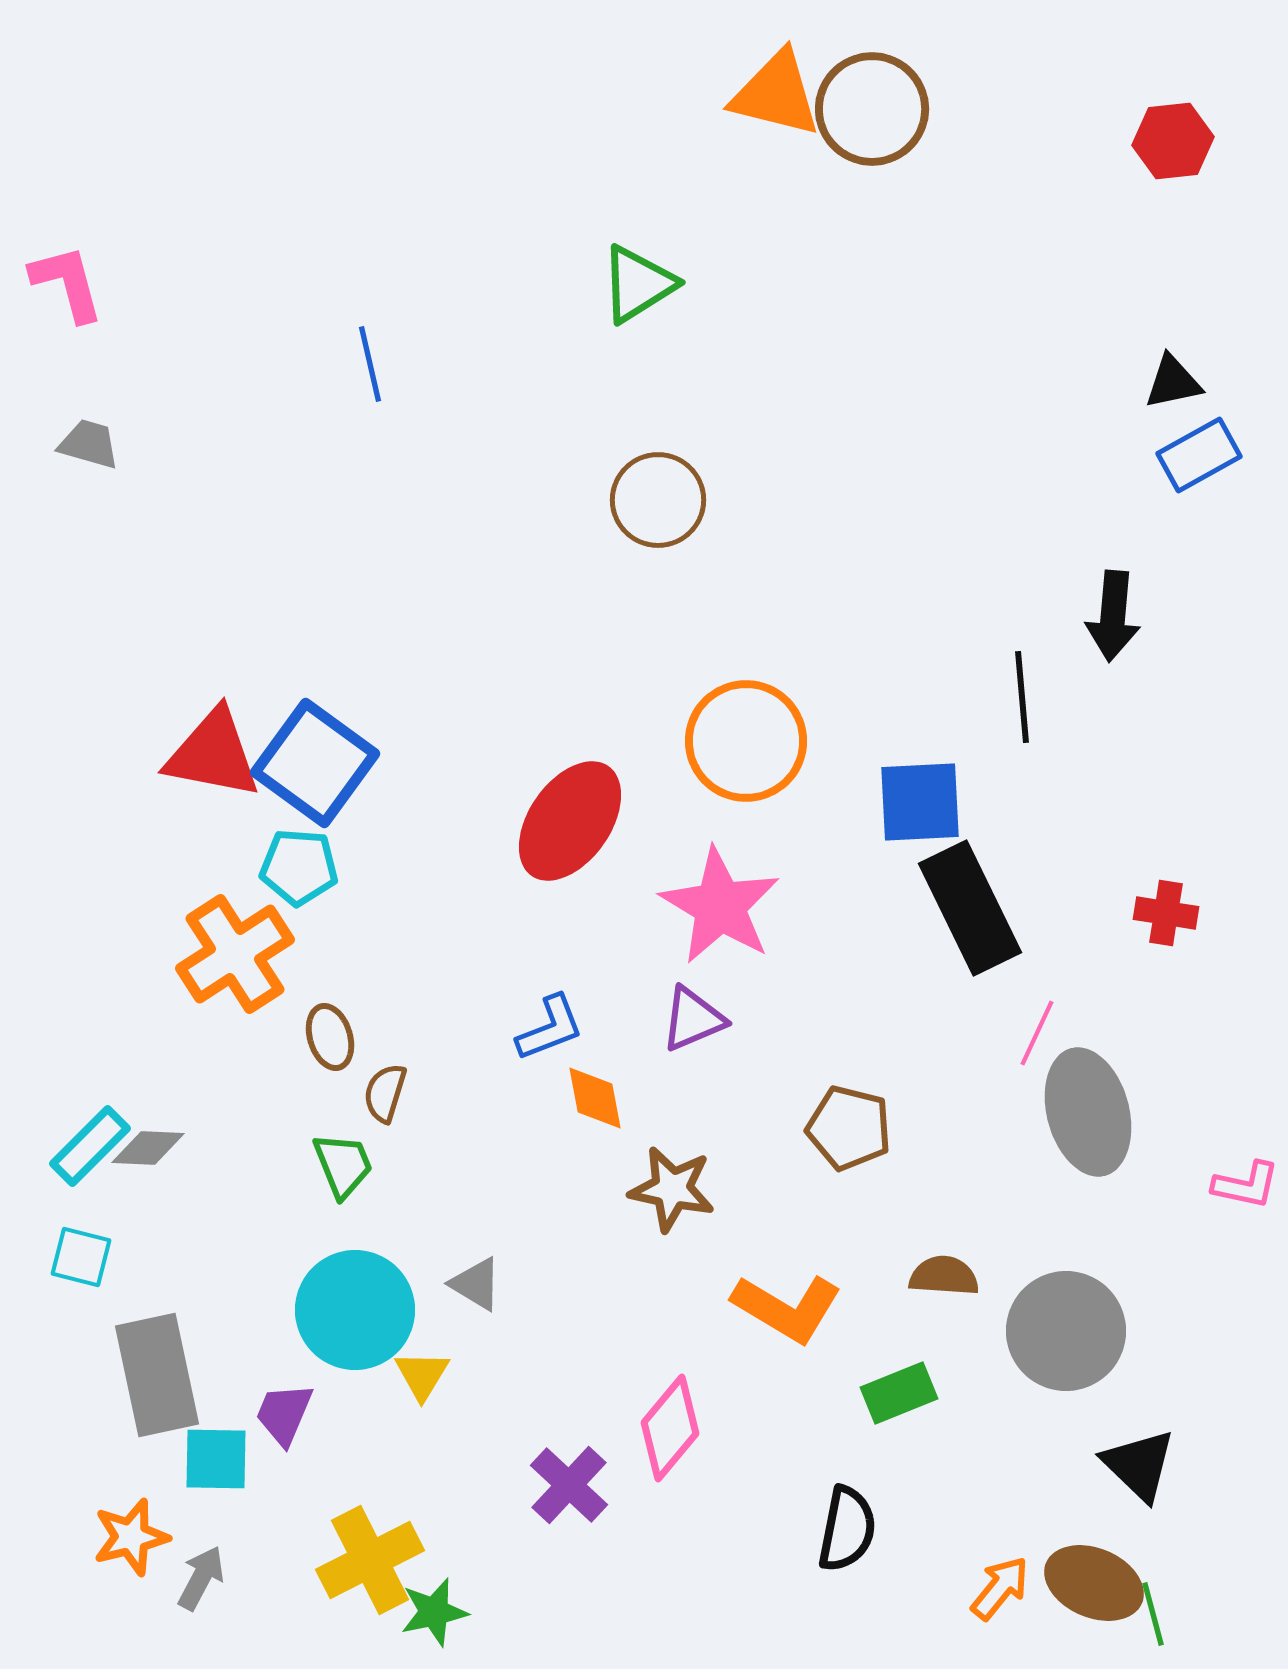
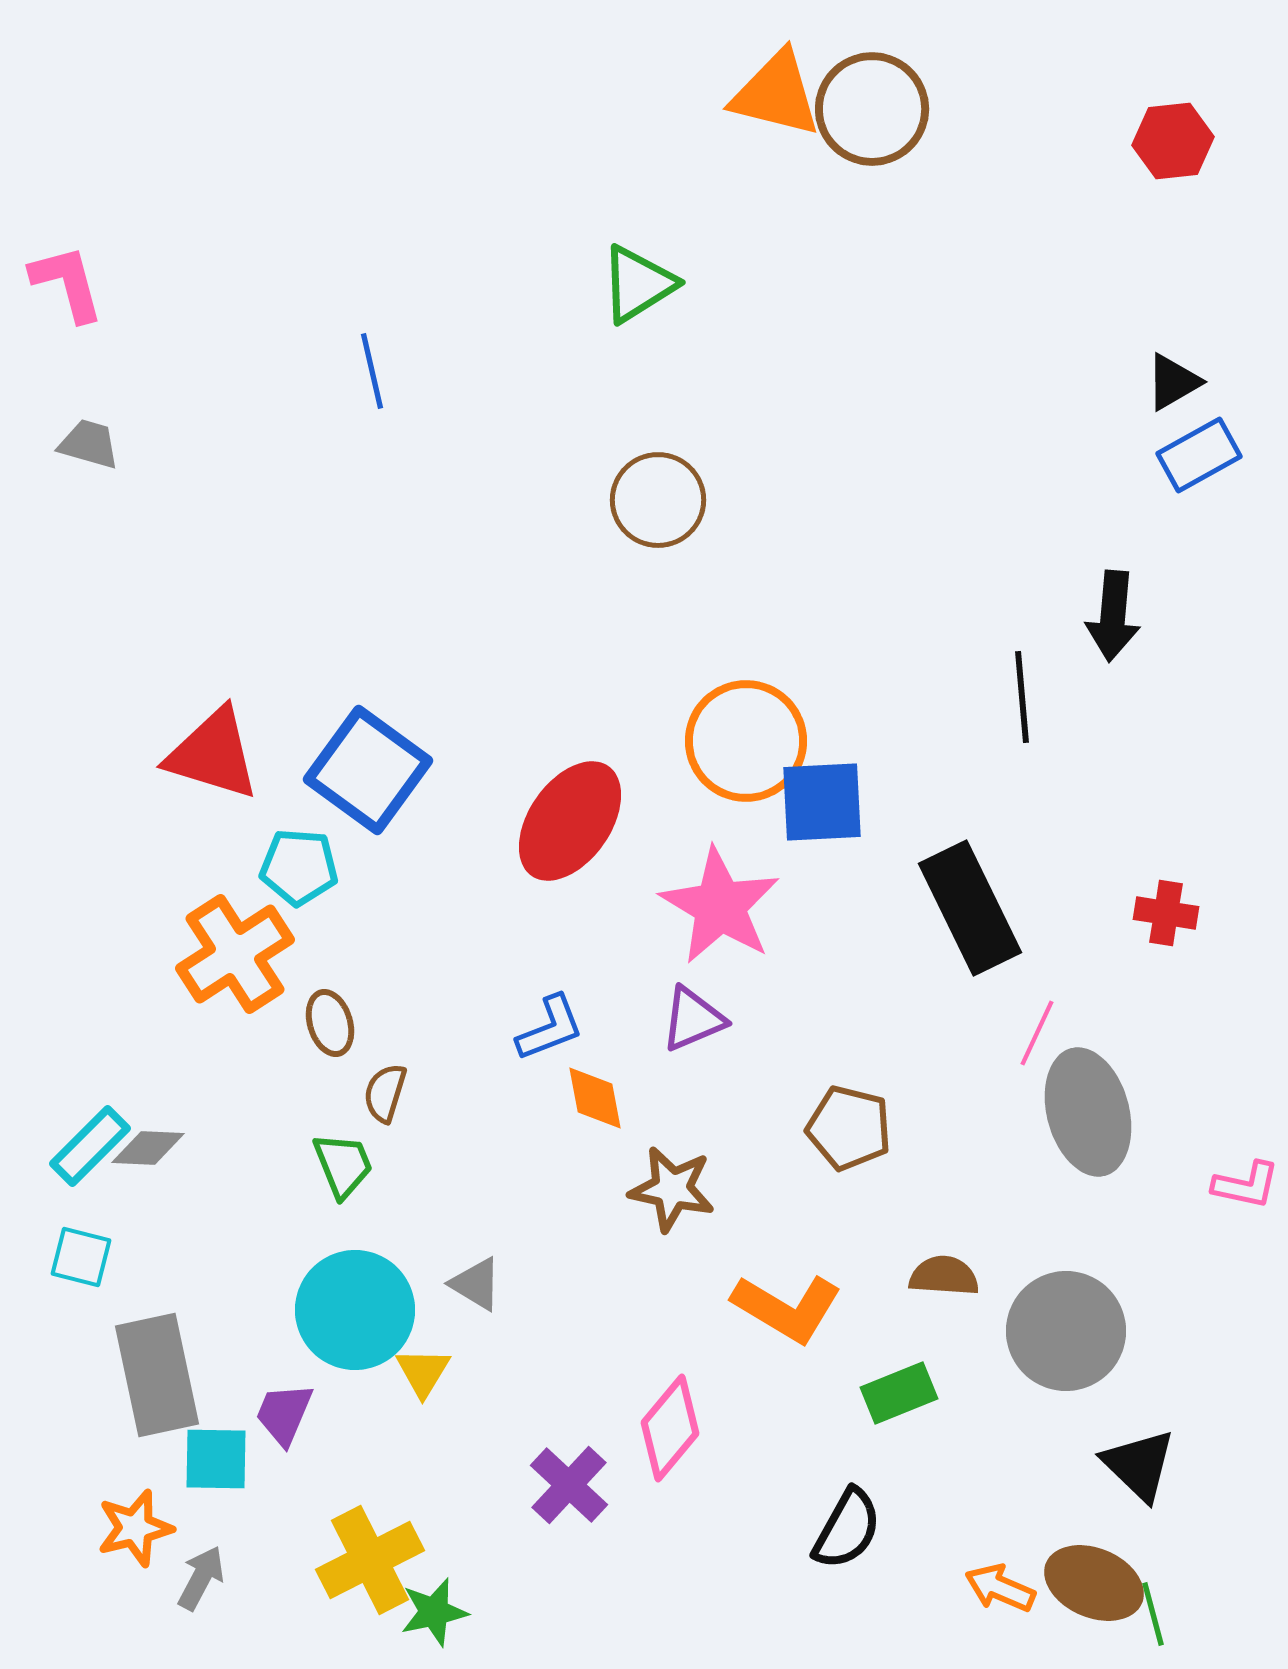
blue line at (370, 364): moved 2 px right, 7 px down
black triangle at (1173, 382): rotated 18 degrees counterclockwise
red triangle at (213, 754): rotated 6 degrees clockwise
blue square at (315, 763): moved 53 px right, 7 px down
blue square at (920, 802): moved 98 px left
brown ellipse at (330, 1037): moved 14 px up
yellow triangle at (422, 1375): moved 1 px right, 3 px up
black semicircle at (847, 1529): rotated 18 degrees clockwise
orange star at (131, 1537): moved 4 px right, 9 px up
orange arrow at (1000, 1588): rotated 106 degrees counterclockwise
